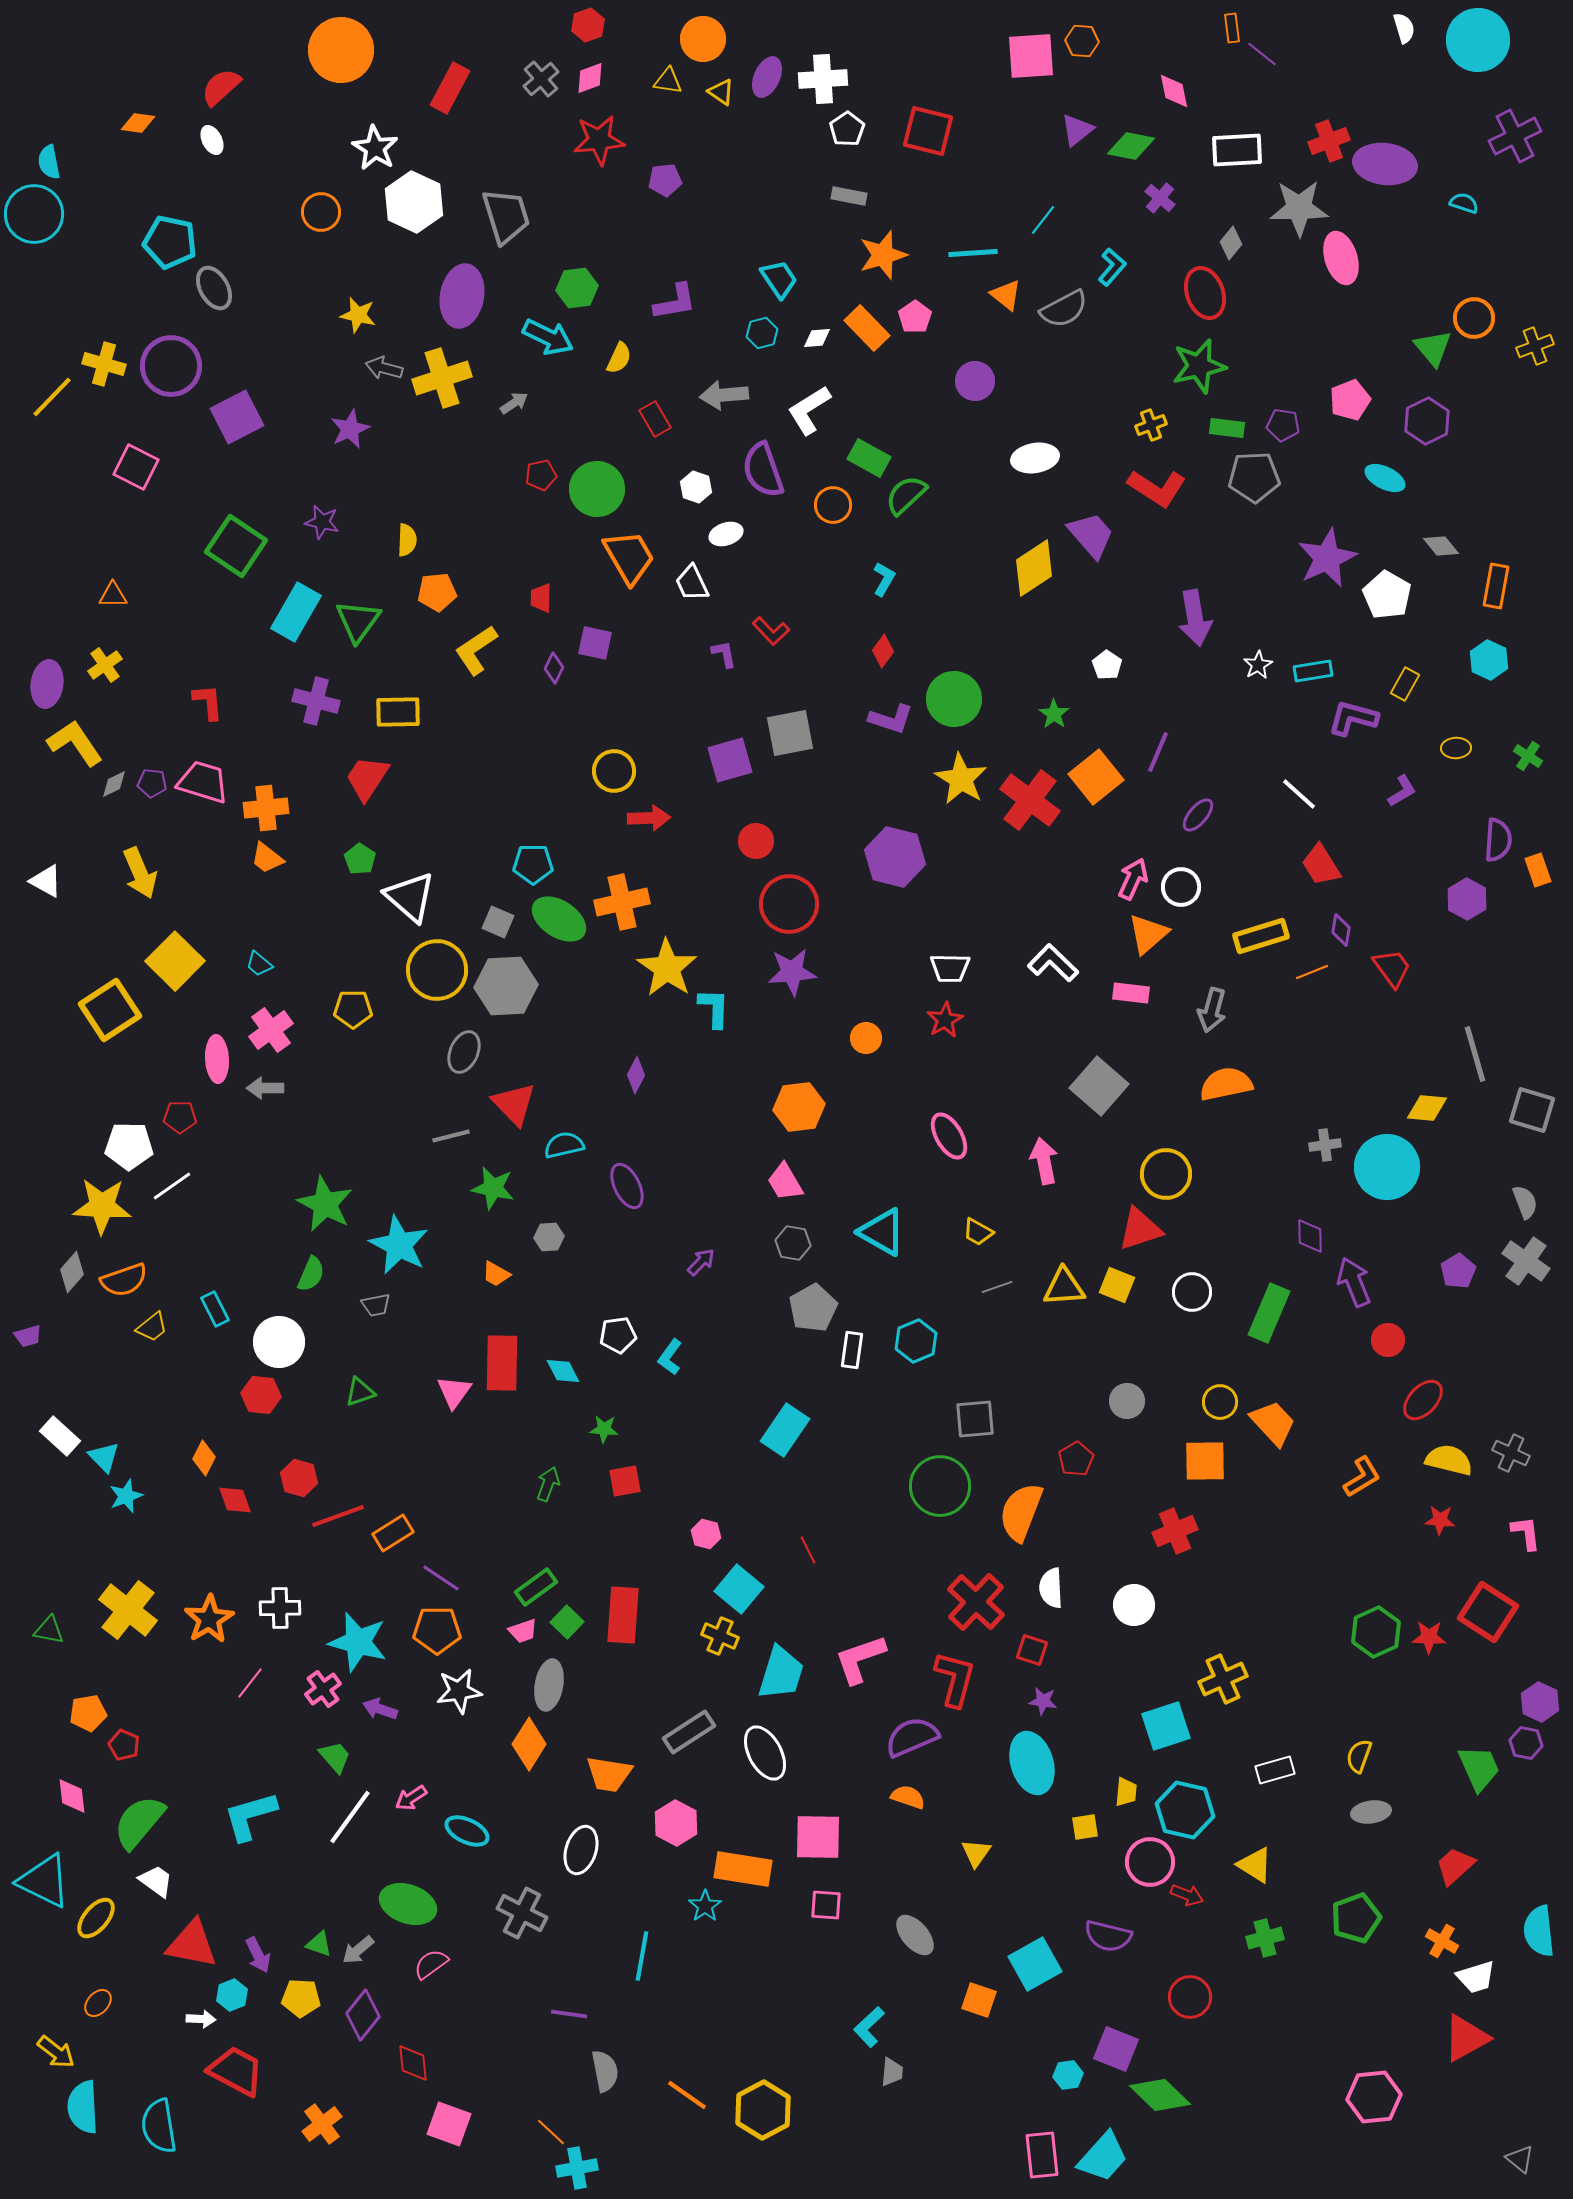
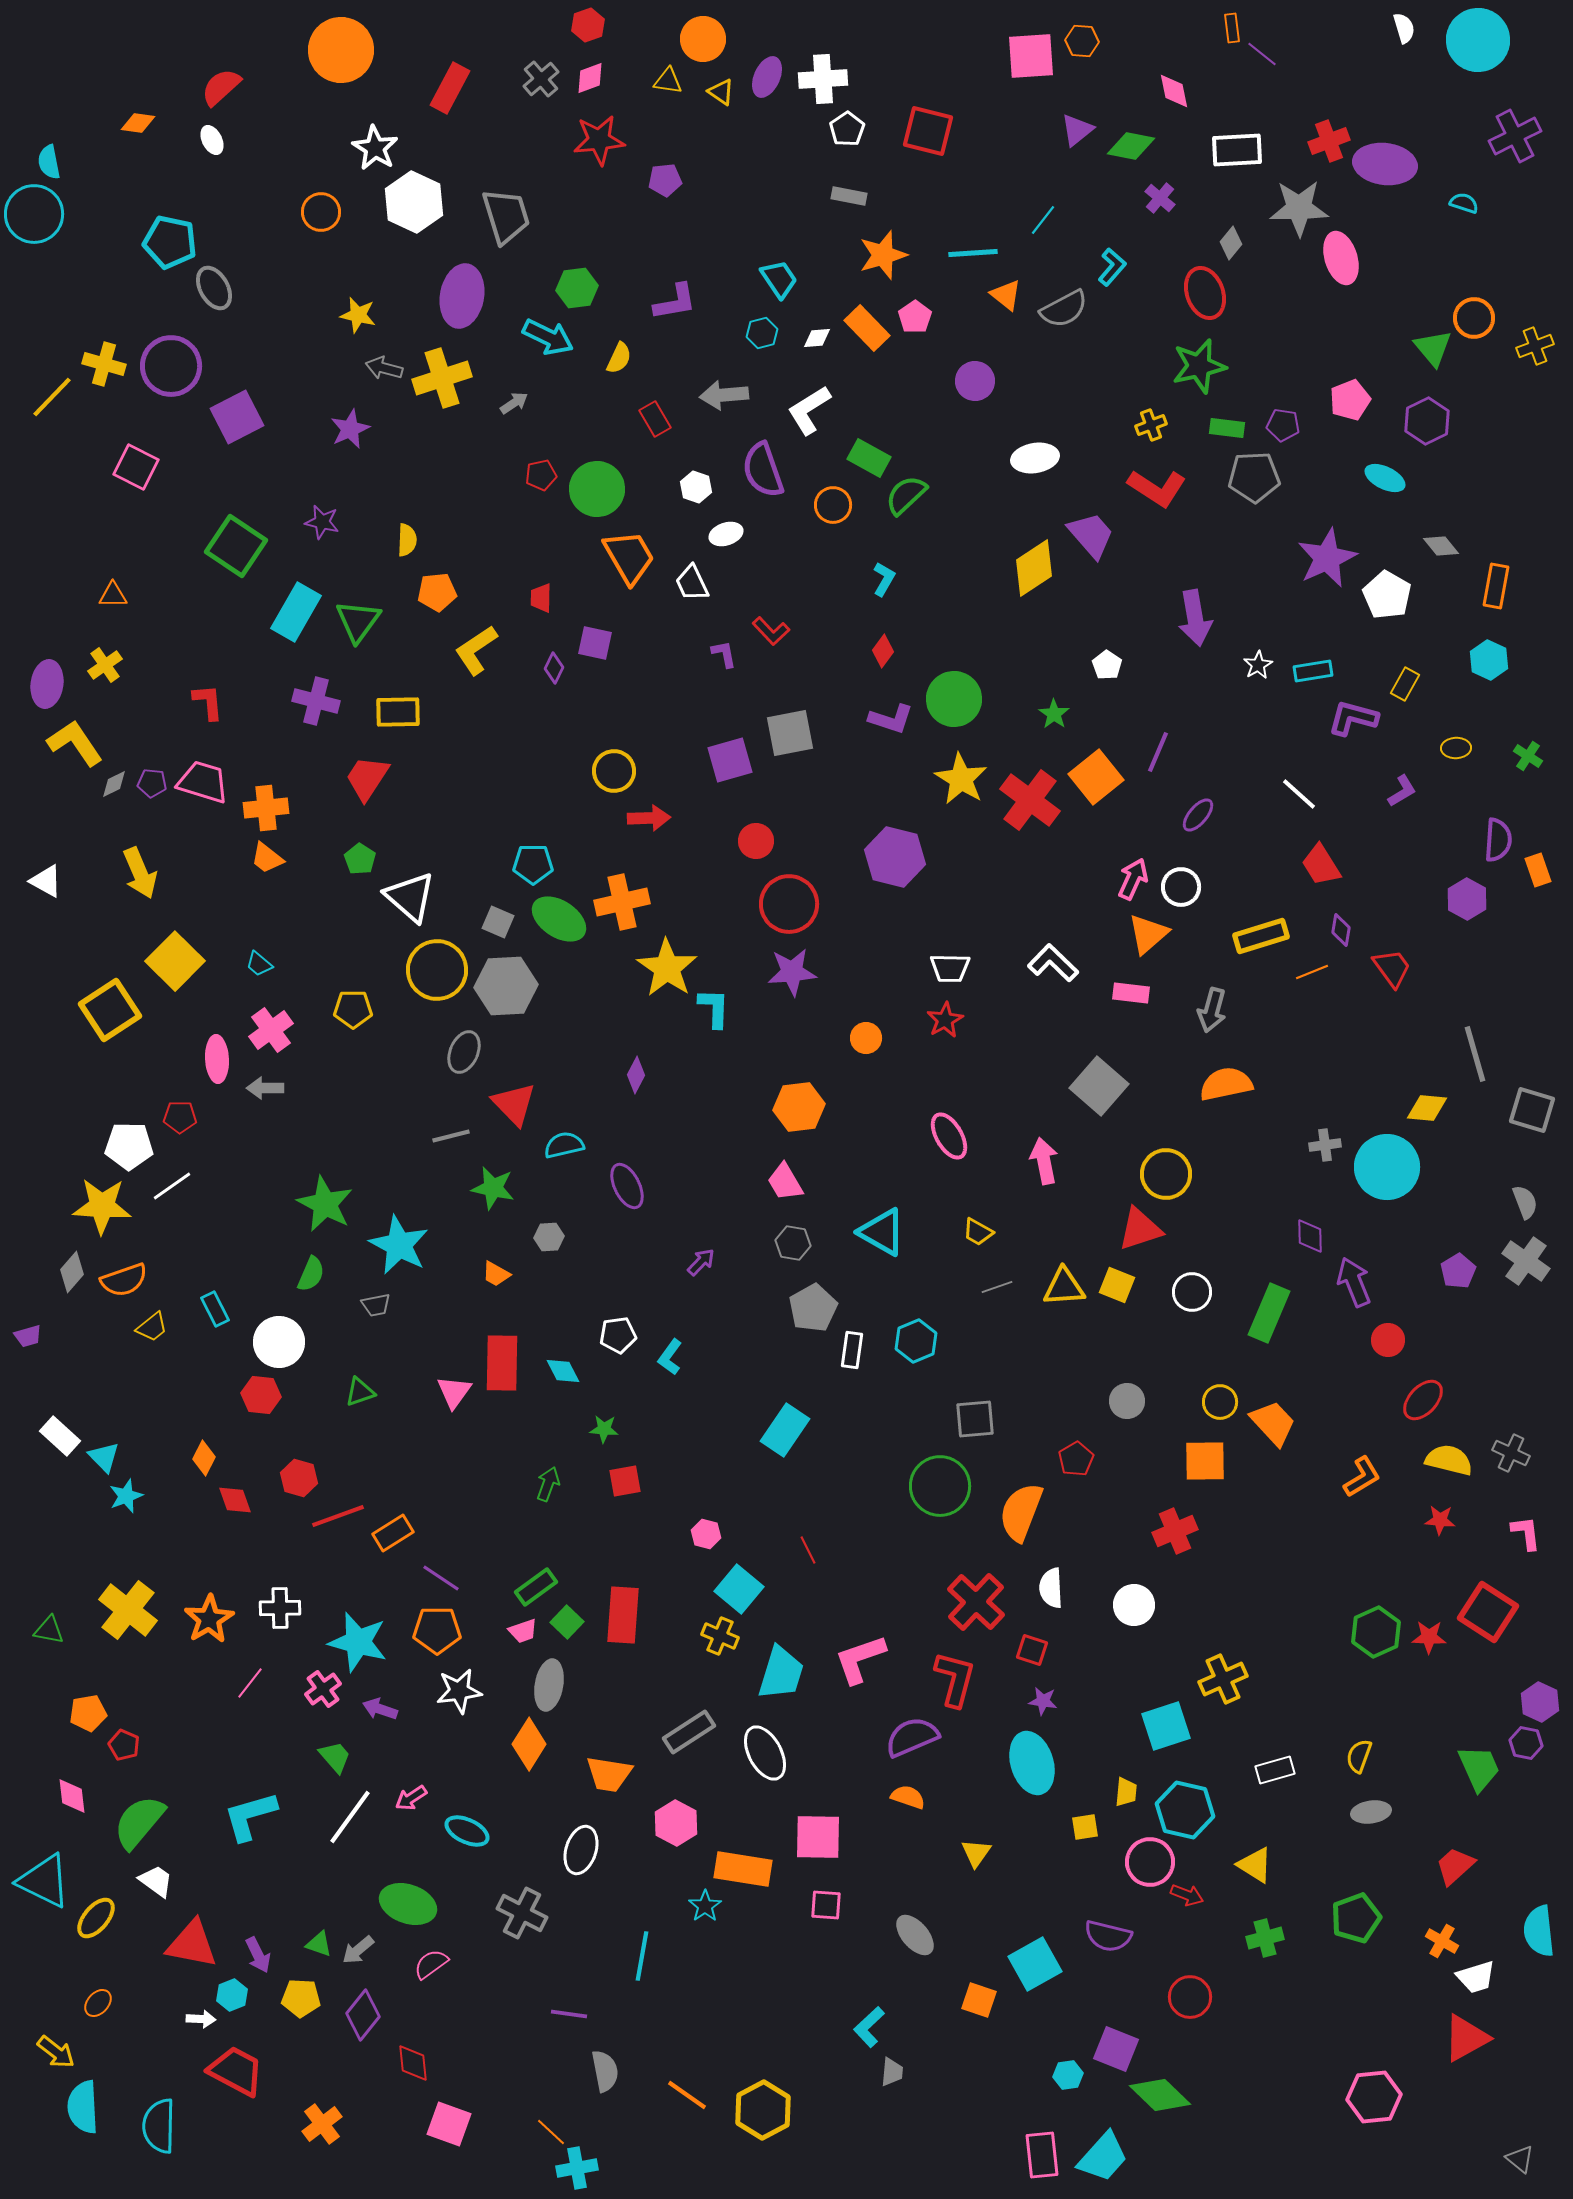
cyan semicircle at (159, 2126): rotated 10 degrees clockwise
